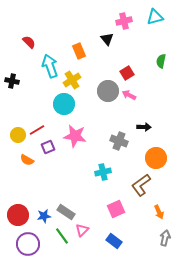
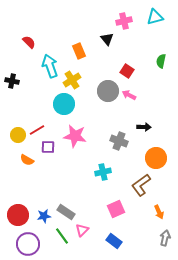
red square: moved 2 px up; rotated 24 degrees counterclockwise
purple square: rotated 24 degrees clockwise
